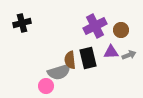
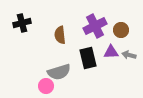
gray arrow: rotated 144 degrees counterclockwise
brown semicircle: moved 10 px left, 25 px up
